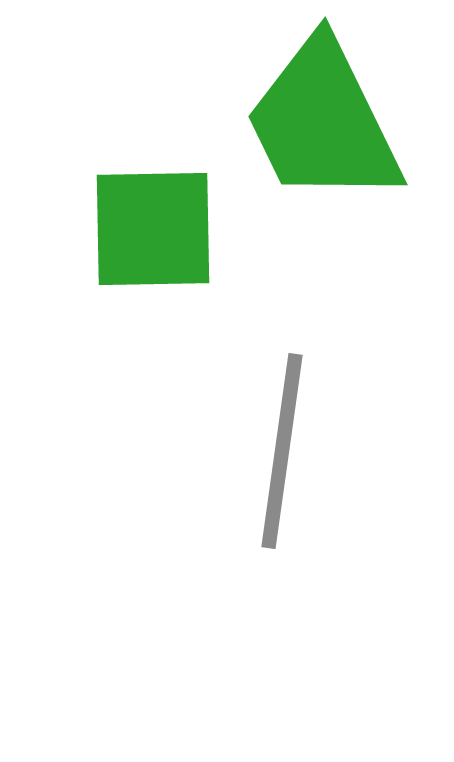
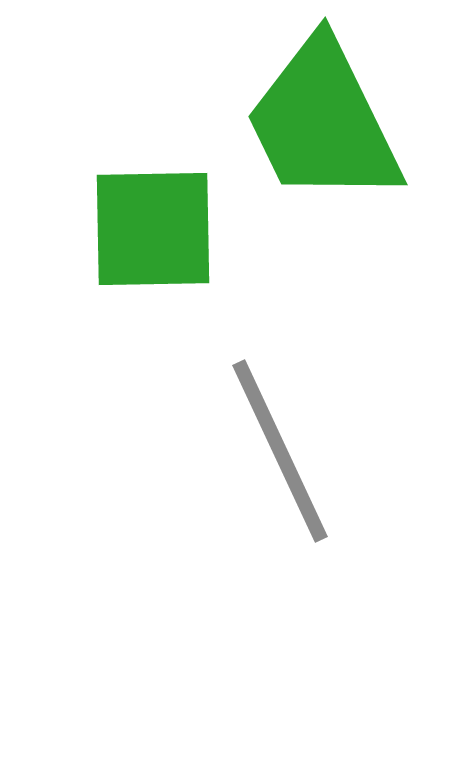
gray line: moved 2 px left; rotated 33 degrees counterclockwise
